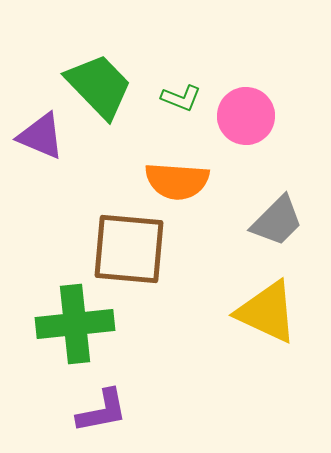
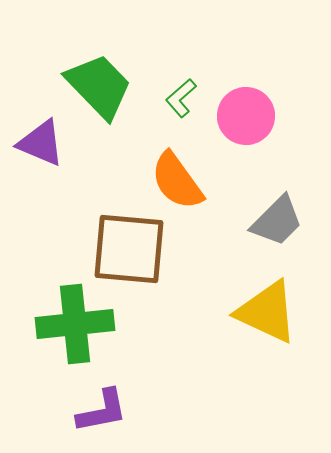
green L-shape: rotated 117 degrees clockwise
purple triangle: moved 7 px down
orange semicircle: rotated 50 degrees clockwise
